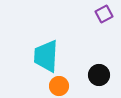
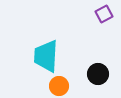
black circle: moved 1 px left, 1 px up
